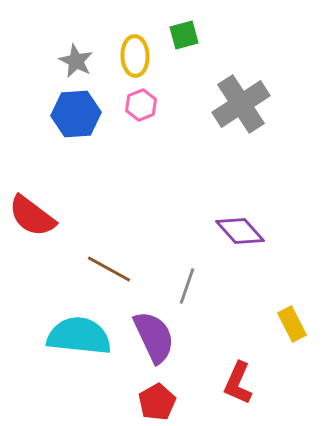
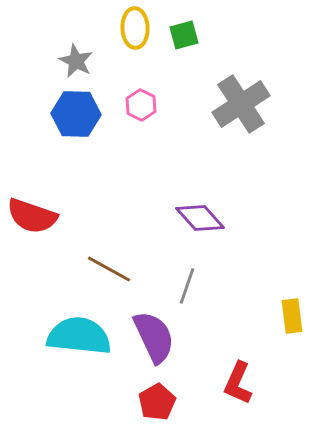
yellow ellipse: moved 28 px up
pink hexagon: rotated 12 degrees counterclockwise
blue hexagon: rotated 6 degrees clockwise
red semicircle: rotated 18 degrees counterclockwise
purple diamond: moved 40 px left, 13 px up
yellow rectangle: moved 8 px up; rotated 20 degrees clockwise
